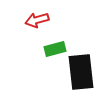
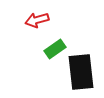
green rectangle: rotated 20 degrees counterclockwise
